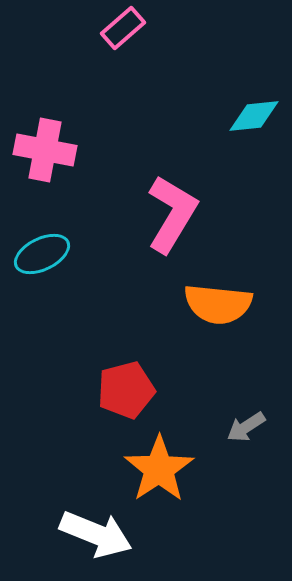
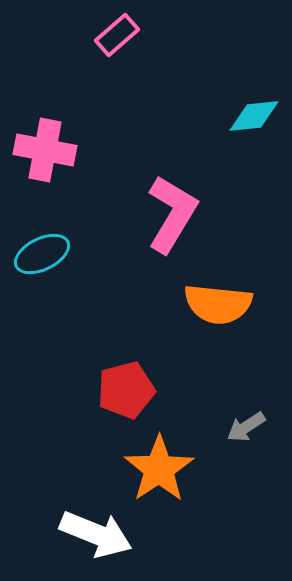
pink rectangle: moved 6 px left, 7 px down
